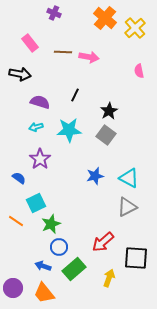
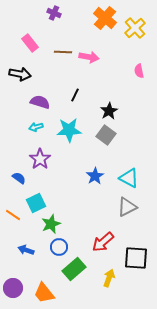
blue star: rotated 18 degrees counterclockwise
orange line: moved 3 px left, 6 px up
blue arrow: moved 17 px left, 16 px up
